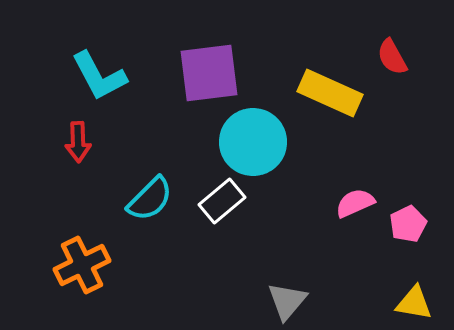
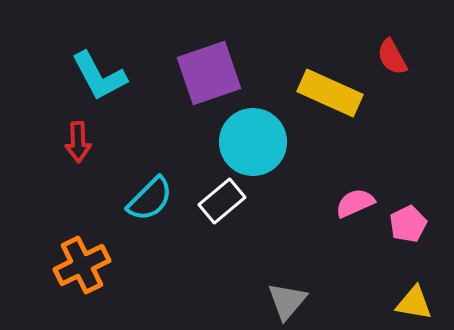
purple square: rotated 12 degrees counterclockwise
